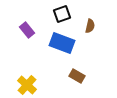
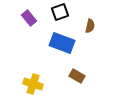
black square: moved 2 px left, 2 px up
purple rectangle: moved 2 px right, 12 px up
yellow cross: moved 6 px right, 1 px up; rotated 24 degrees counterclockwise
